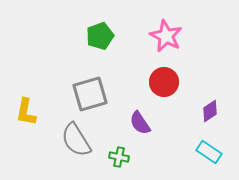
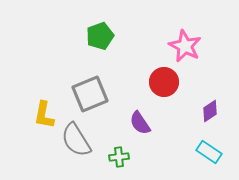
pink star: moved 19 px right, 10 px down
gray square: rotated 6 degrees counterclockwise
yellow L-shape: moved 18 px right, 3 px down
green cross: rotated 18 degrees counterclockwise
